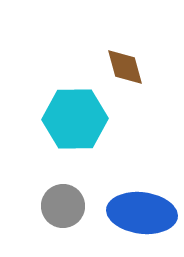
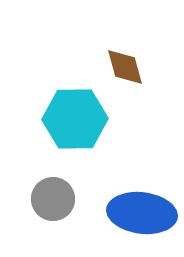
gray circle: moved 10 px left, 7 px up
